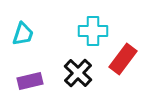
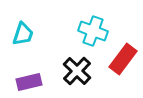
cyan cross: rotated 20 degrees clockwise
black cross: moved 1 px left, 2 px up
purple rectangle: moved 1 px left, 1 px down
